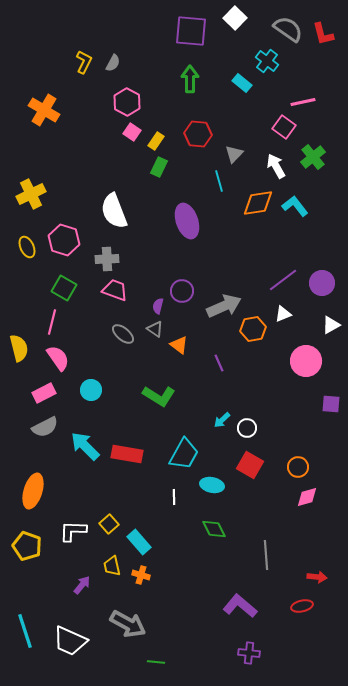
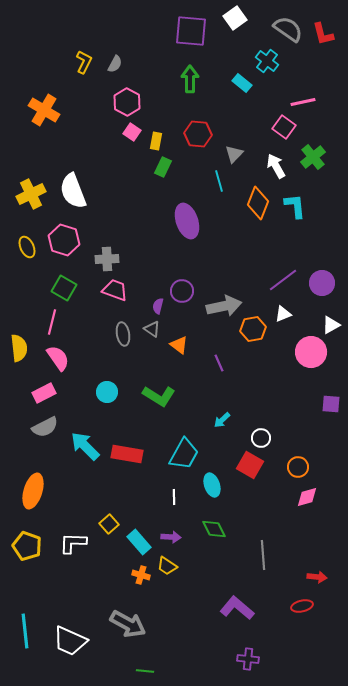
white square at (235, 18): rotated 10 degrees clockwise
gray semicircle at (113, 63): moved 2 px right, 1 px down
yellow rectangle at (156, 141): rotated 24 degrees counterclockwise
green rectangle at (159, 167): moved 4 px right
orange diamond at (258, 203): rotated 60 degrees counterclockwise
cyan L-shape at (295, 206): rotated 32 degrees clockwise
white semicircle at (114, 211): moved 41 px left, 20 px up
gray arrow at (224, 306): rotated 12 degrees clockwise
gray triangle at (155, 329): moved 3 px left
gray ellipse at (123, 334): rotated 40 degrees clockwise
yellow semicircle at (19, 348): rotated 8 degrees clockwise
pink circle at (306, 361): moved 5 px right, 9 px up
cyan circle at (91, 390): moved 16 px right, 2 px down
white circle at (247, 428): moved 14 px right, 10 px down
cyan ellipse at (212, 485): rotated 60 degrees clockwise
white L-shape at (73, 531): moved 12 px down
gray line at (266, 555): moved 3 px left
yellow trapezoid at (112, 566): moved 55 px right; rotated 45 degrees counterclockwise
purple arrow at (82, 585): moved 89 px right, 48 px up; rotated 54 degrees clockwise
purple L-shape at (240, 606): moved 3 px left, 2 px down
cyan line at (25, 631): rotated 12 degrees clockwise
purple cross at (249, 653): moved 1 px left, 6 px down
green line at (156, 662): moved 11 px left, 9 px down
